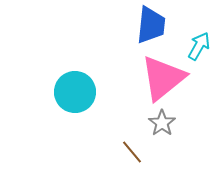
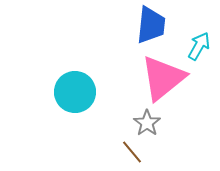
gray star: moved 15 px left
